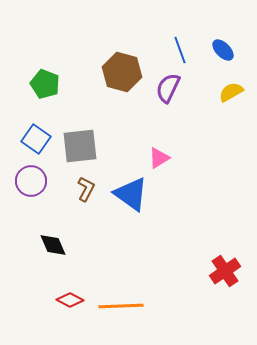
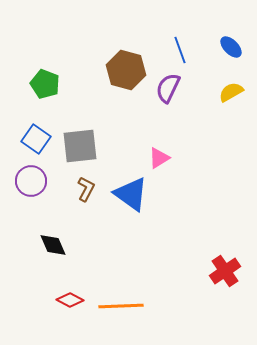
blue ellipse: moved 8 px right, 3 px up
brown hexagon: moved 4 px right, 2 px up
